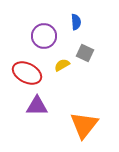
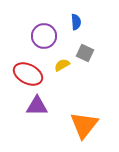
red ellipse: moved 1 px right, 1 px down
